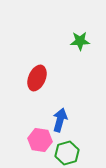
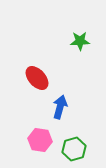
red ellipse: rotated 65 degrees counterclockwise
blue arrow: moved 13 px up
green hexagon: moved 7 px right, 4 px up
